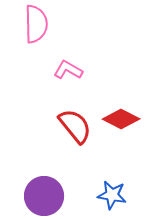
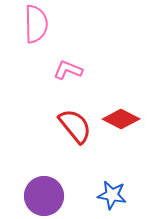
pink L-shape: rotated 8 degrees counterclockwise
